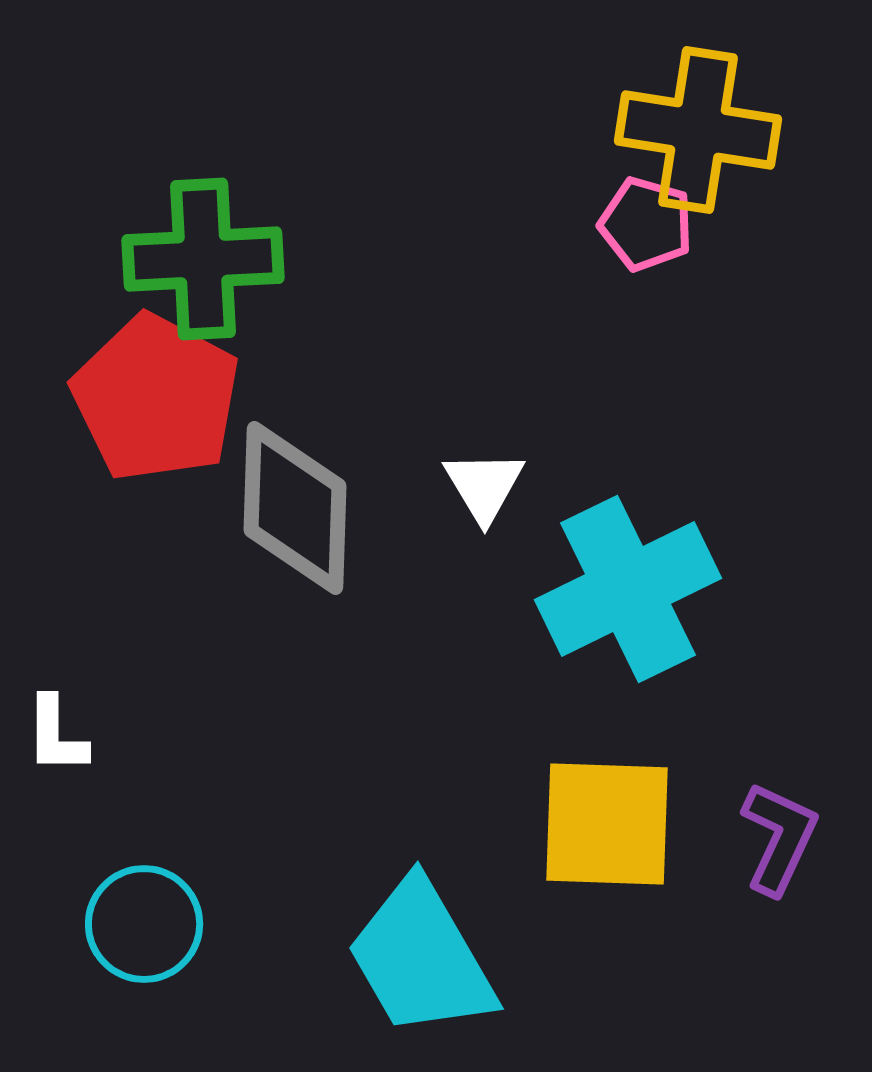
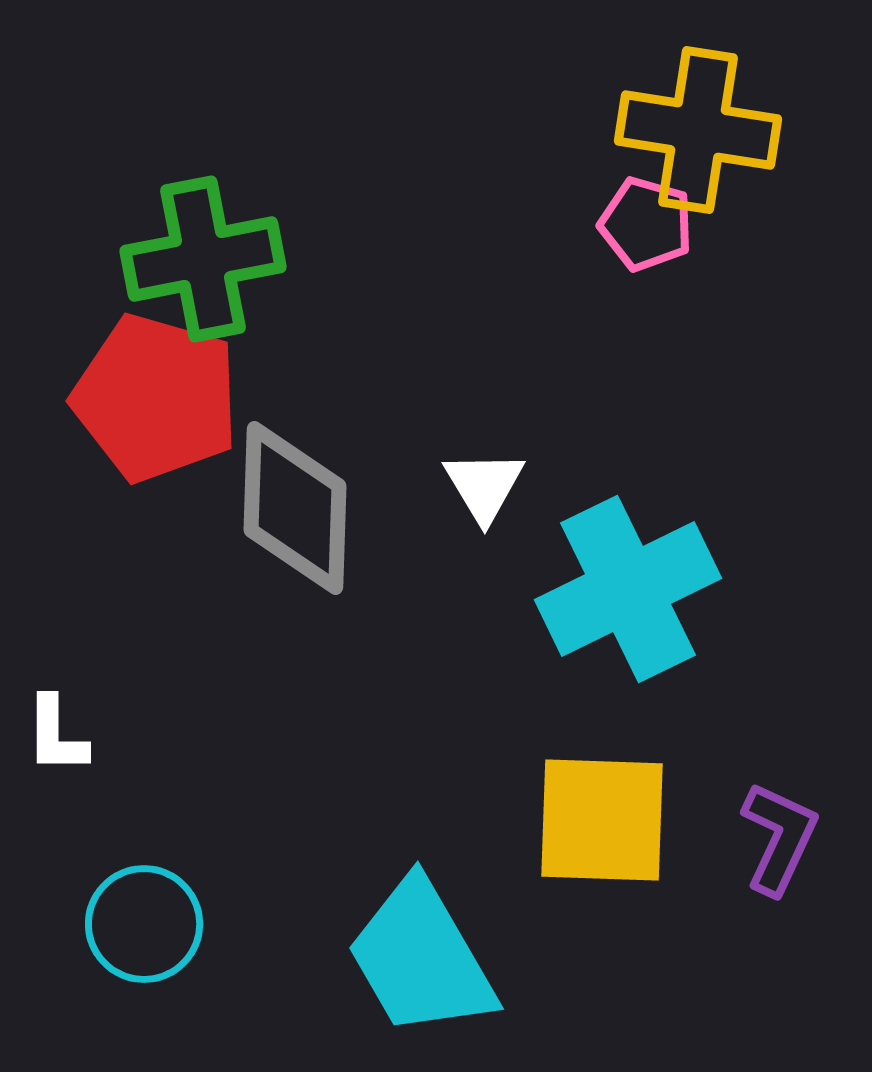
green cross: rotated 8 degrees counterclockwise
red pentagon: rotated 12 degrees counterclockwise
yellow square: moved 5 px left, 4 px up
